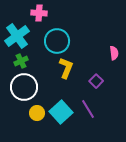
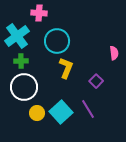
green cross: rotated 24 degrees clockwise
